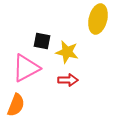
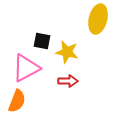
red arrow: moved 1 px down
orange semicircle: moved 1 px right, 4 px up
